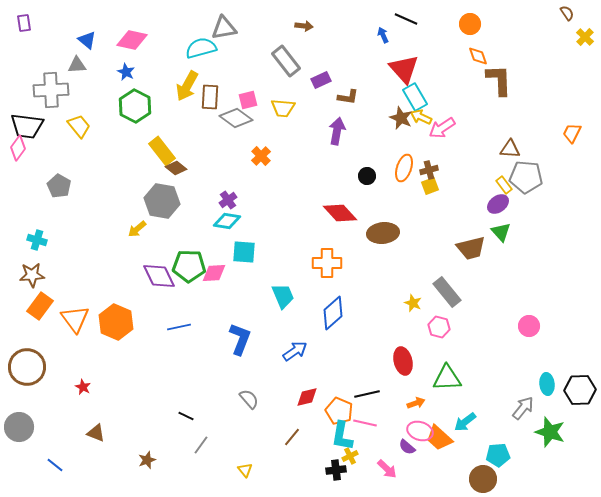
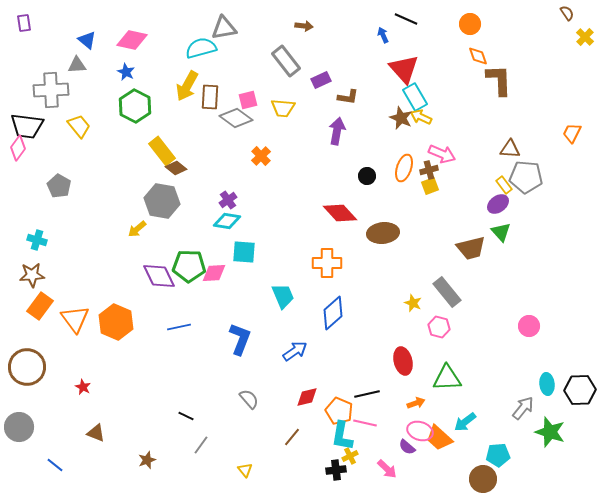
pink arrow at (442, 128): moved 26 px down; rotated 124 degrees counterclockwise
